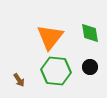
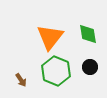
green diamond: moved 2 px left, 1 px down
green hexagon: rotated 16 degrees clockwise
brown arrow: moved 2 px right
